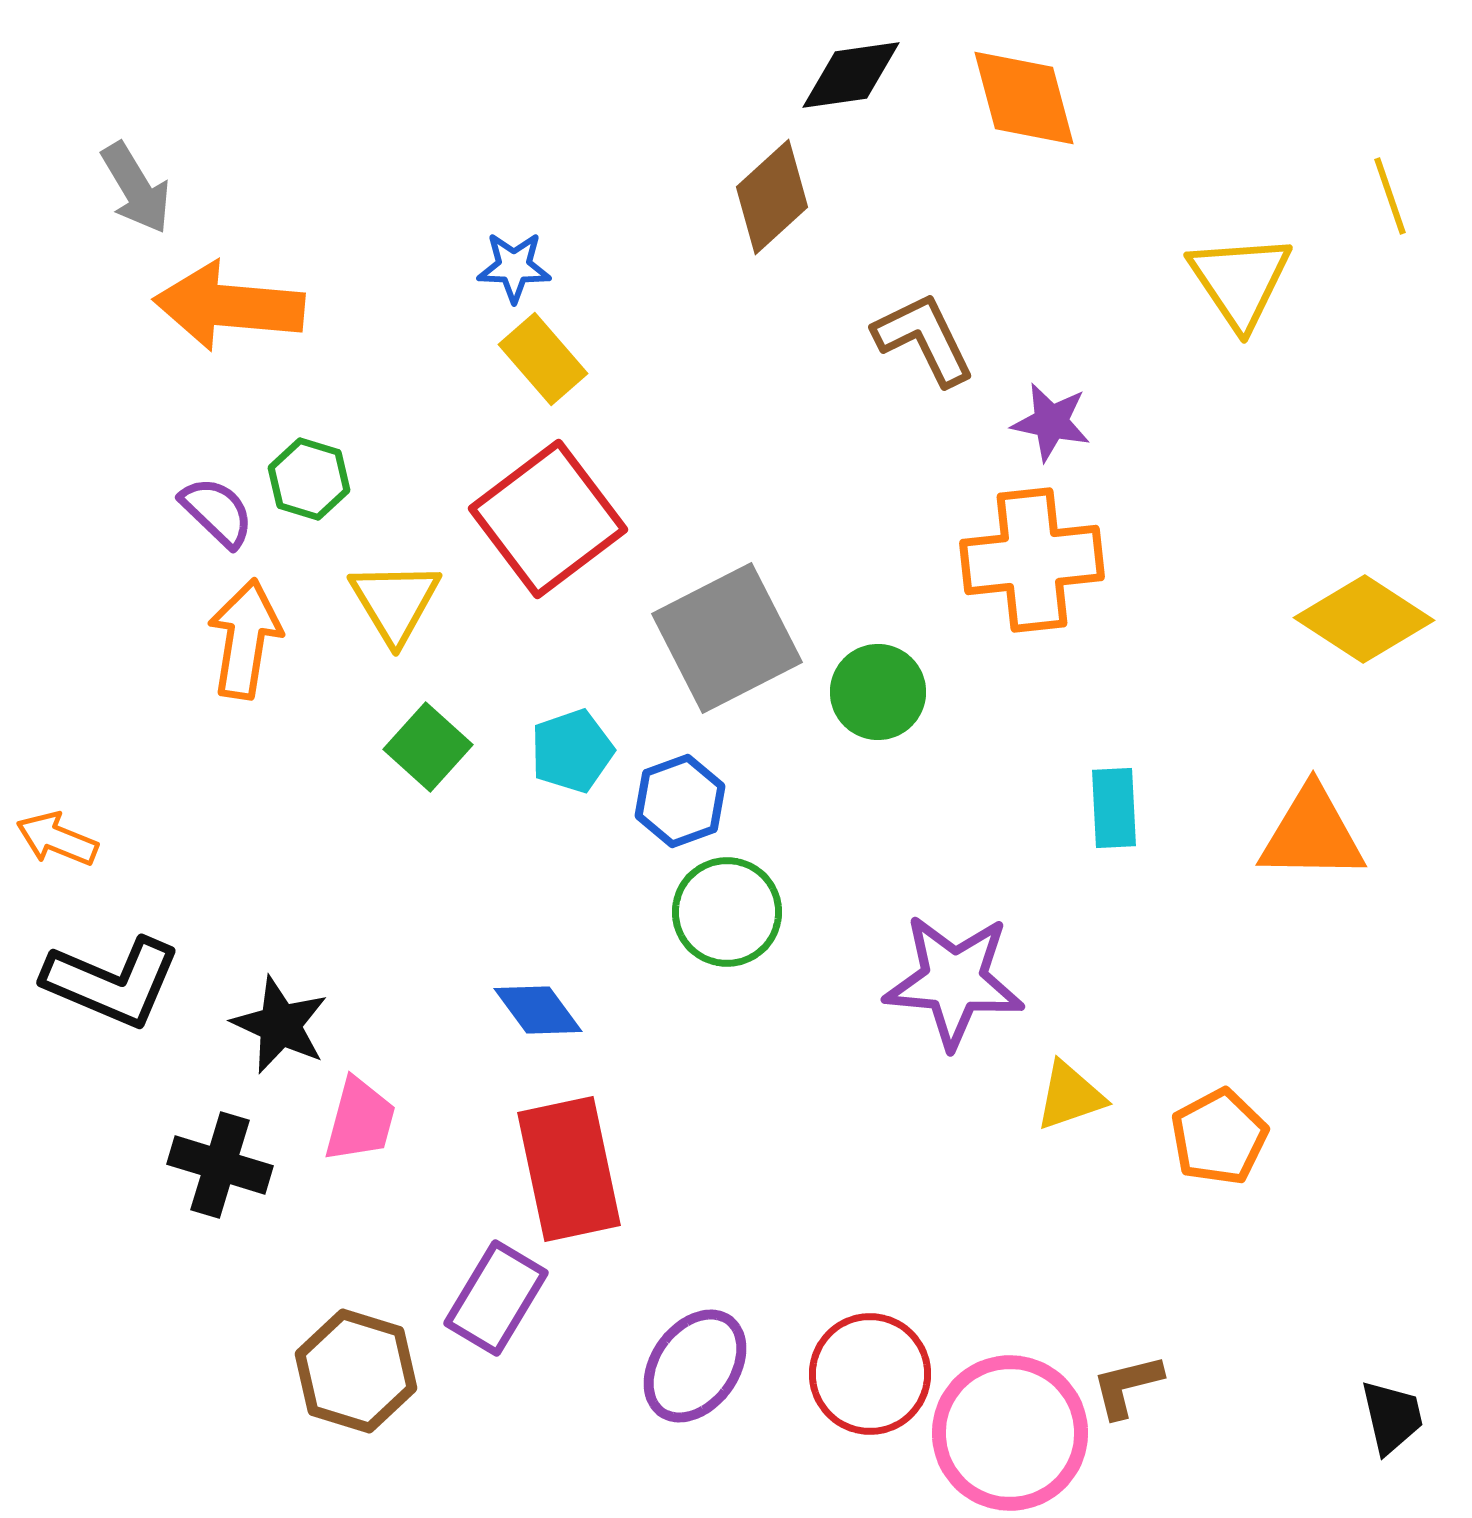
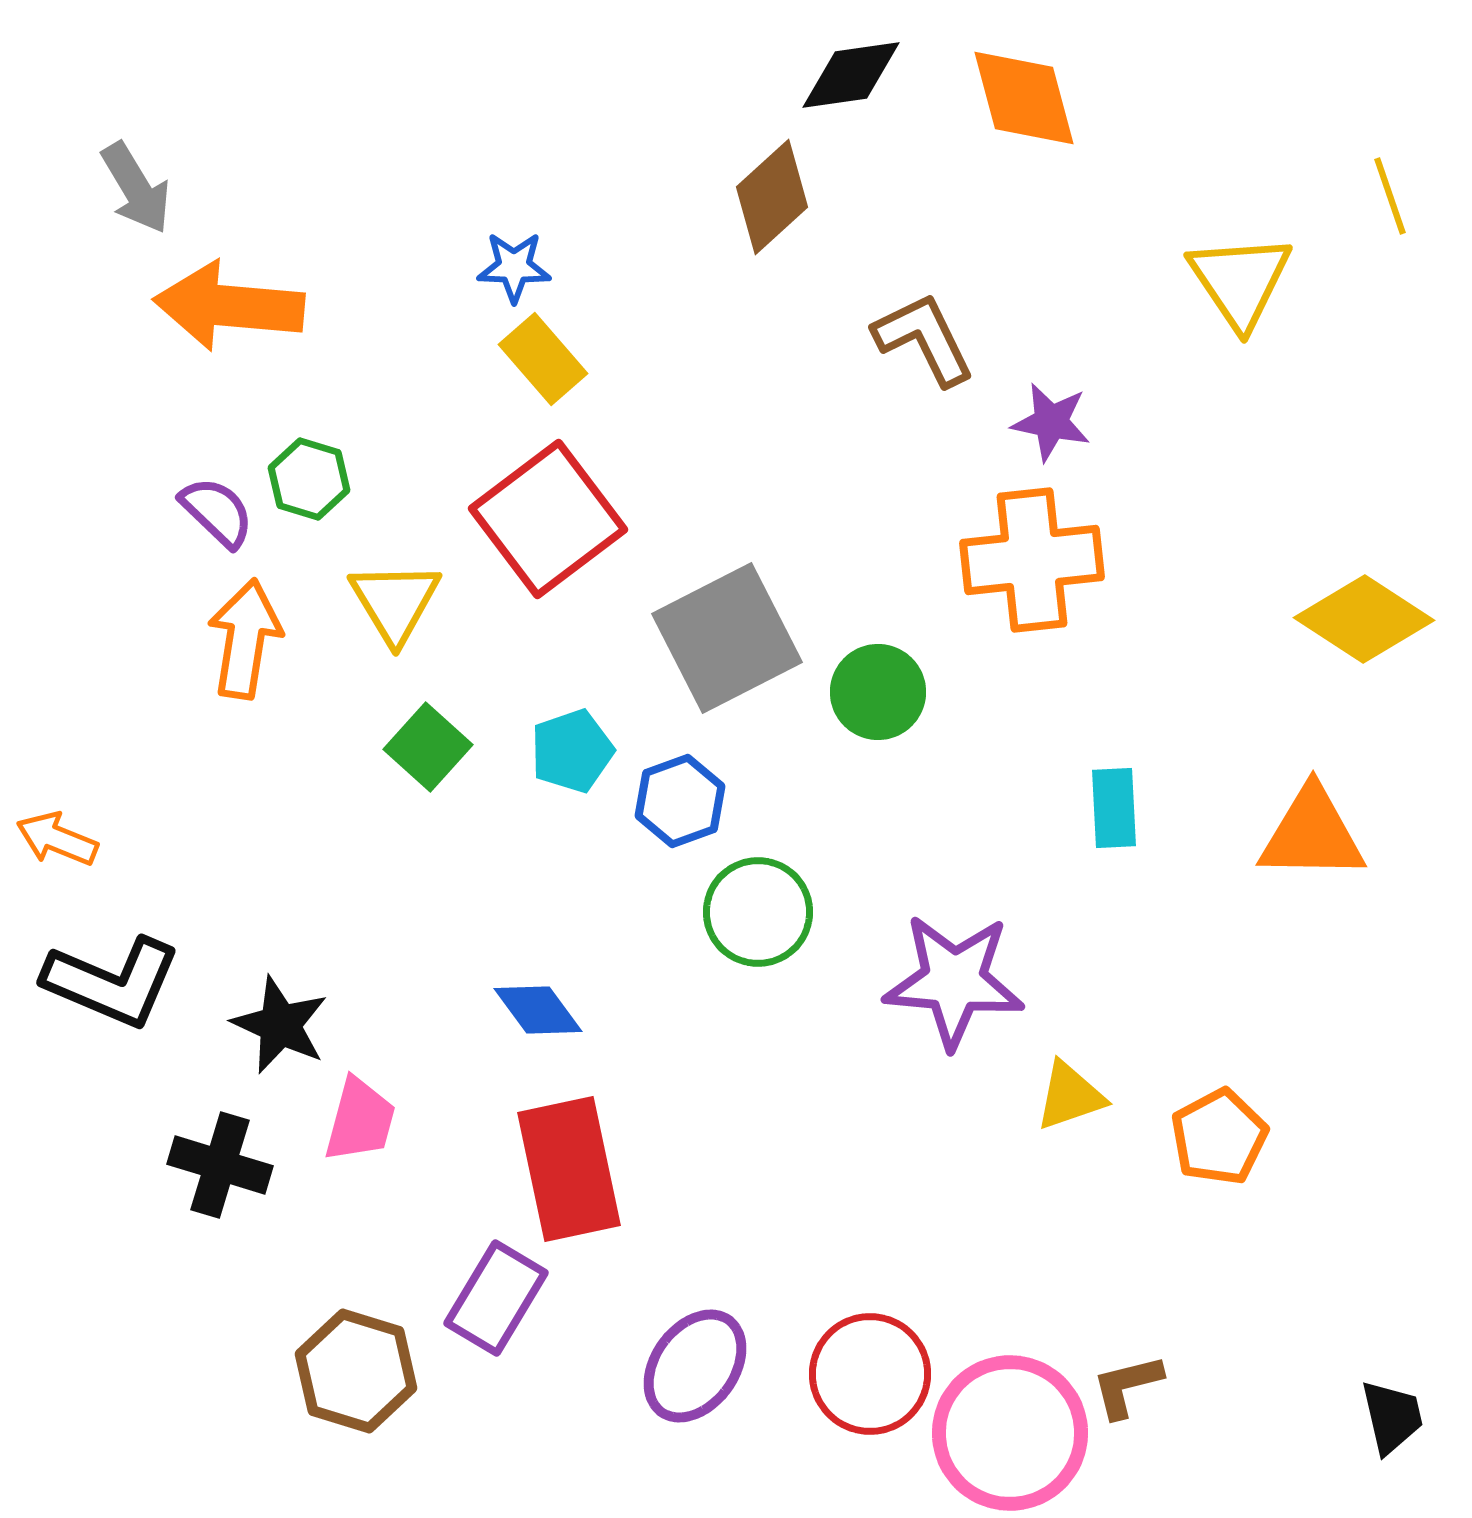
green circle at (727, 912): moved 31 px right
